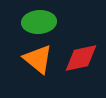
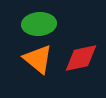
green ellipse: moved 2 px down
